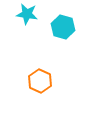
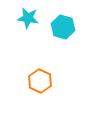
cyan star: moved 1 px right, 4 px down
